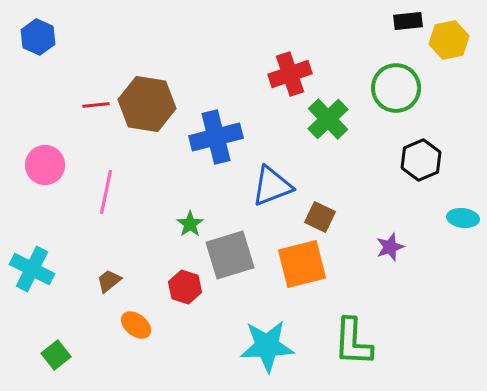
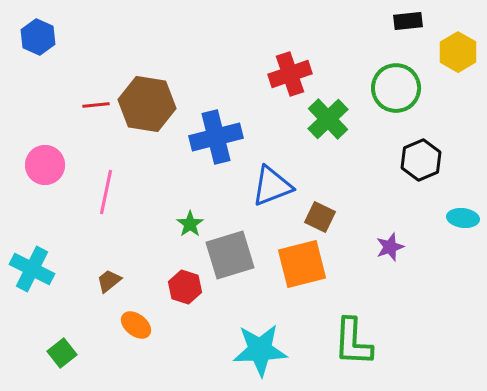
yellow hexagon: moved 9 px right, 12 px down; rotated 18 degrees counterclockwise
cyan star: moved 7 px left, 4 px down
green square: moved 6 px right, 2 px up
